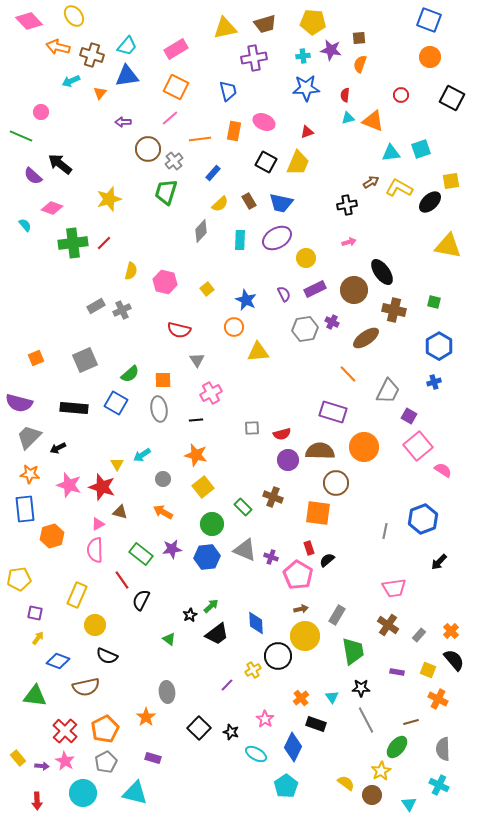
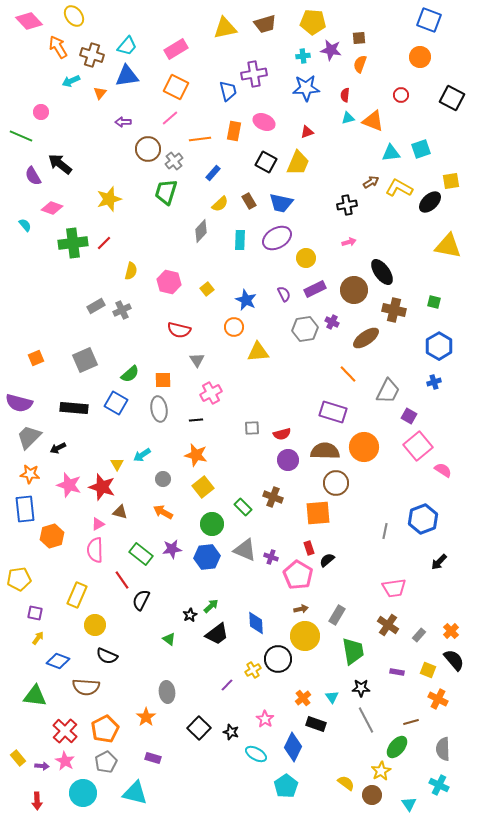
orange arrow at (58, 47): rotated 45 degrees clockwise
orange circle at (430, 57): moved 10 px left
purple cross at (254, 58): moved 16 px down
purple semicircle at (33, 176): rotated 18 degrees clockwise
pink hexagon at (165, 282): moved 4 px right
brown semicircle at (320, 451): moved 5 px right
orange square at (318, 513): rotated 12 degrees counterclockwise
black circle at (278, 656): moved 3 px down
brown semicircle at (86, 687): rotated 16 degrees clockwise
orange cross at (301, 698): moved 2 px right
